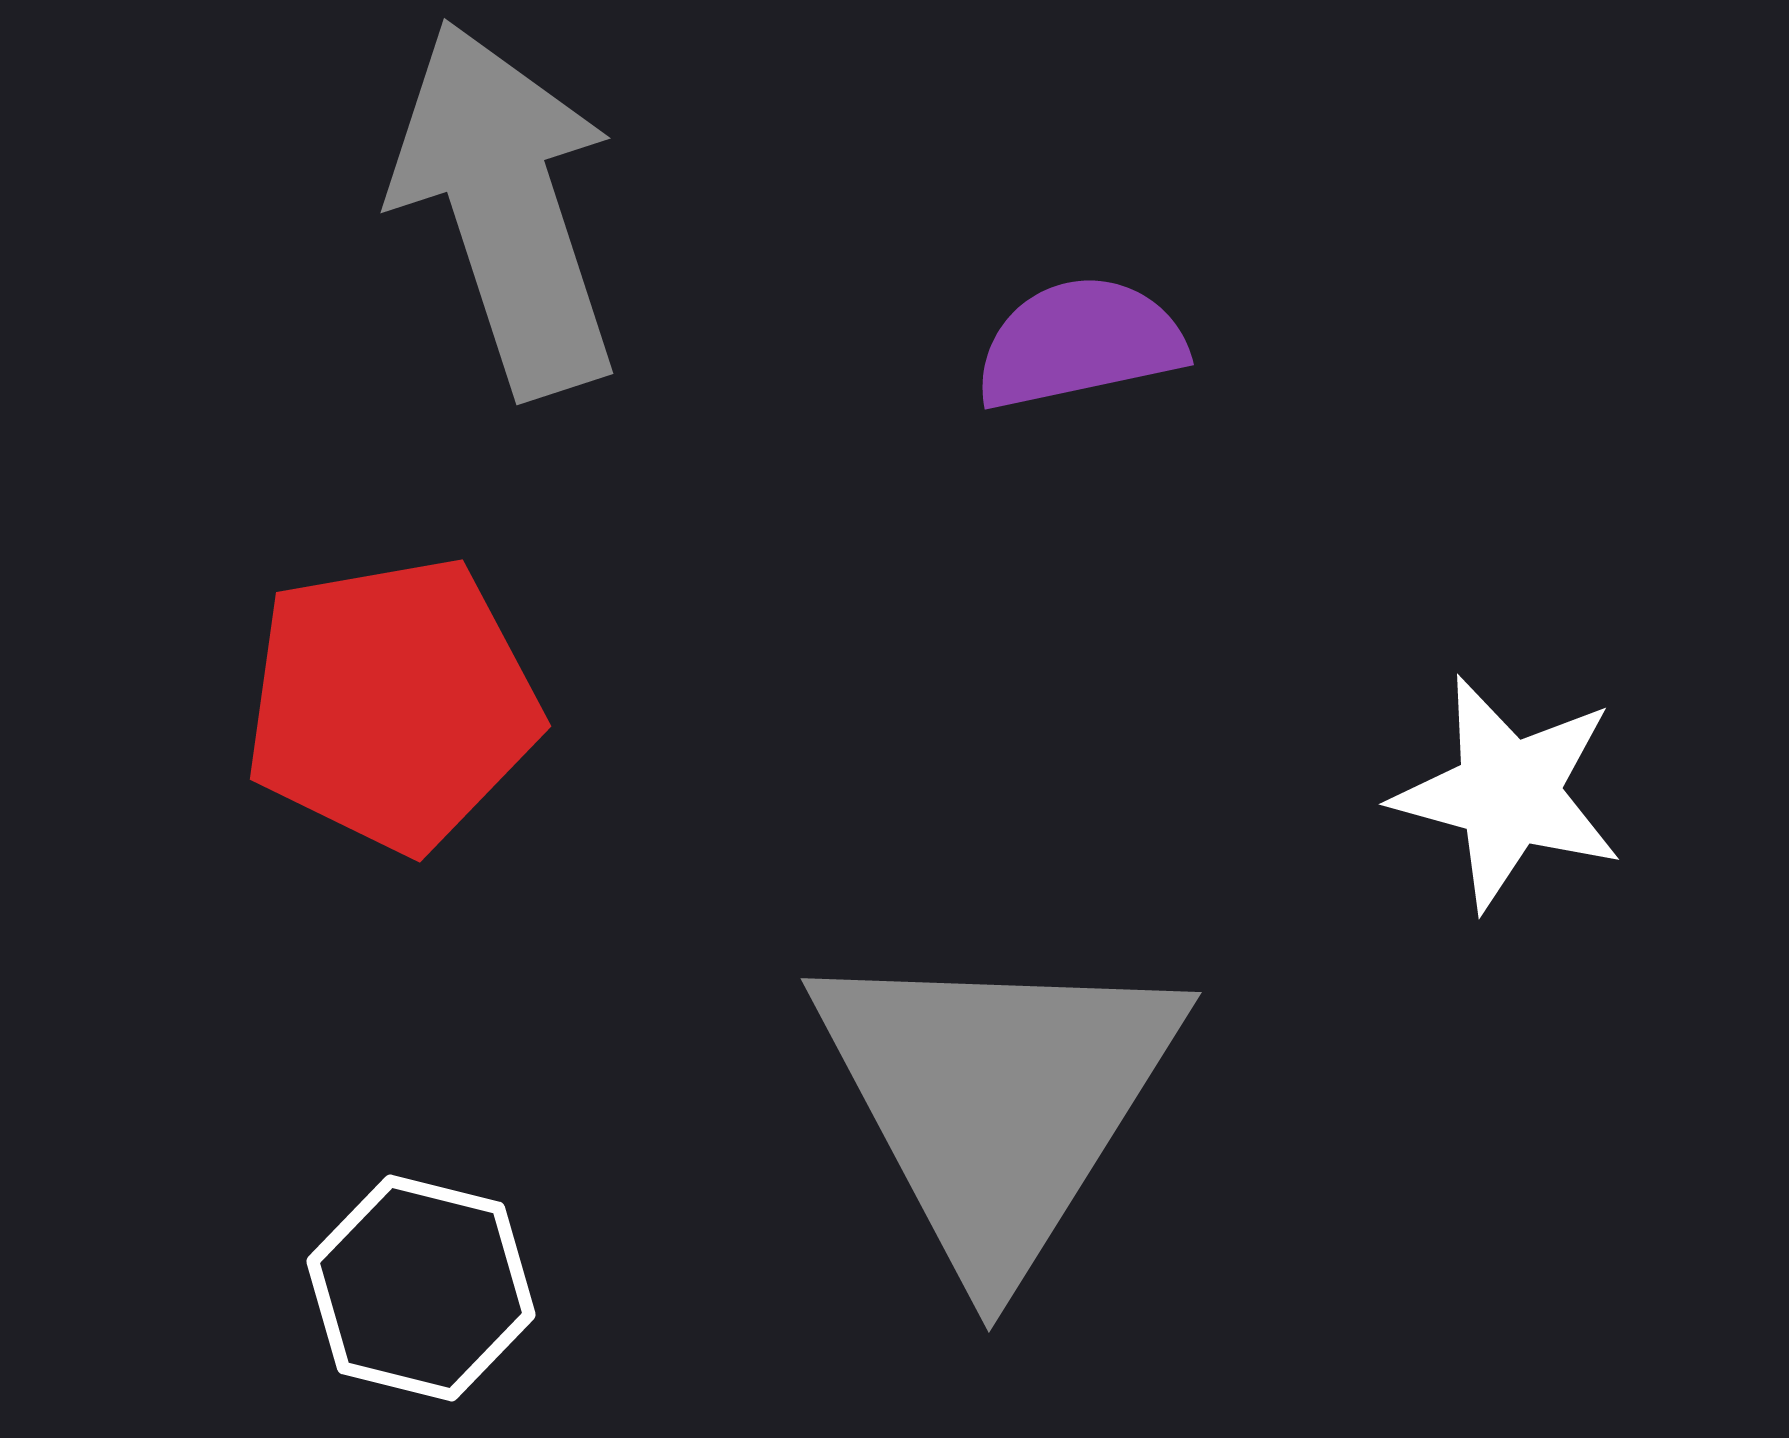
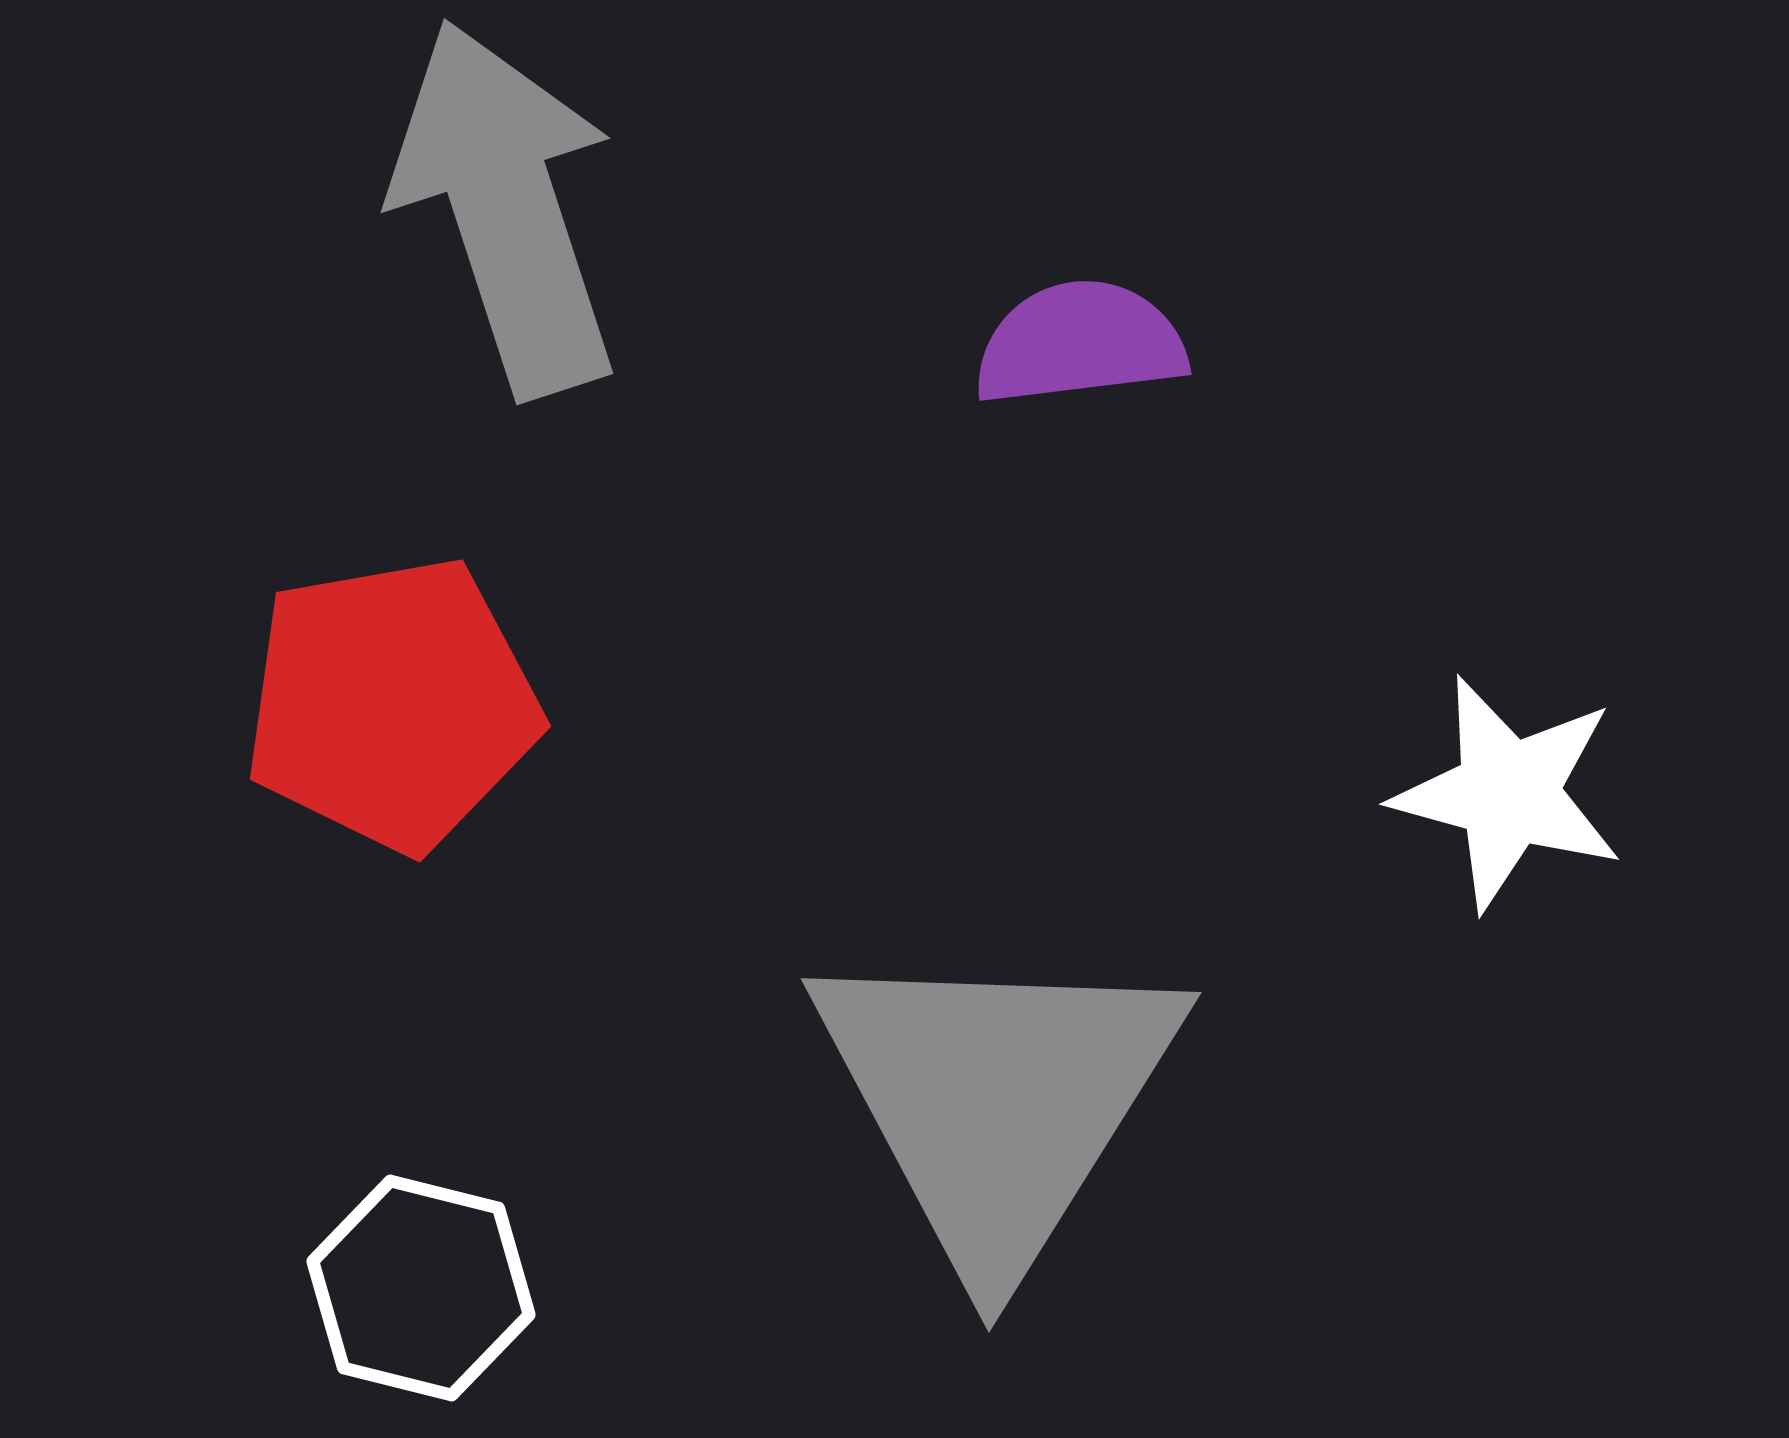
purple semicircle: rotated 5 degrees clockwise
